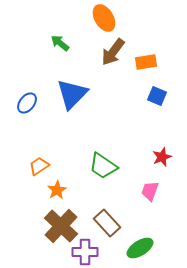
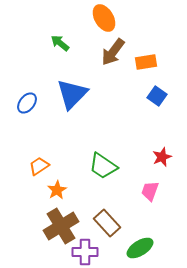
blue square: rotated 12 degrees clockwise
brown cross: rotated 16 degrees clockwise
